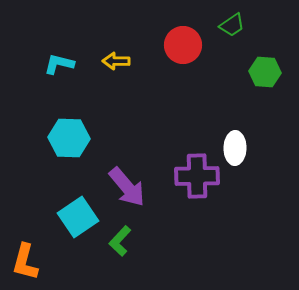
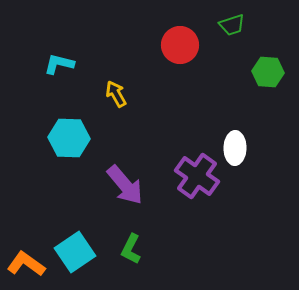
green trapezoid: rotated 16 degrees clockwise
red circle: moved 3 px left
yellow arrow: moved 33 px down; rotated 60 degrees clockwise
green hexagon: moved 3 px right
purple cross: rotated 36 degrees clockwise
purple arrow: moved 2 px left, 2 px up
cyan square: moved 3 px left, 35 px down
green L-shape: moved 11 px right, 8 px down; rotated 16 degrees counterclockwise
orange L-shape: moved 1 px right, 2 px down; rotated 111 degrees clockwise
